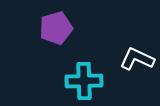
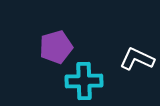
purple pentagon: moved 19 px down
